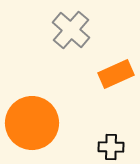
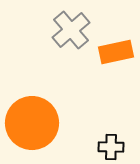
gray cross: rotated 9 degrees clockwise
orange rectangle: moved 22 px up; rotated 12 degrees clockwise
